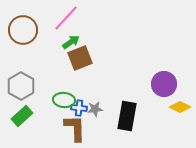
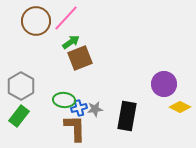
brown circle: moved 13 px right, 9 px up
blue cross: rotated 21 degrees counterclockwise
green rectangle: moved 3 px left; rotated 10 degrees counterclockwise
